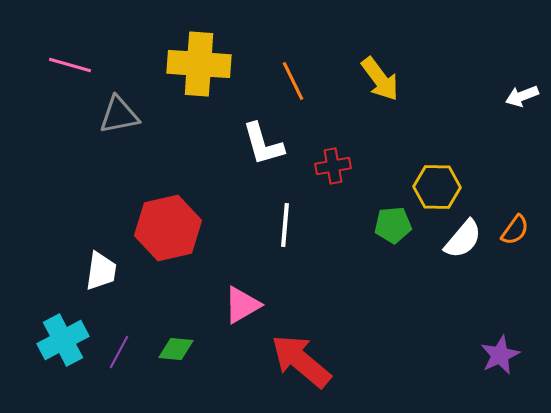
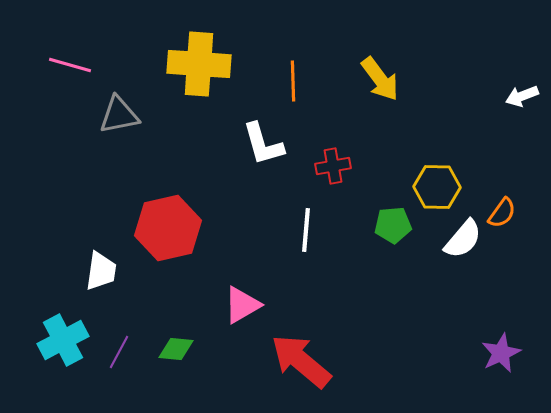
orange line: rotated 24 degrees clockwise
white line: moved 21 px right, 5 px down
orange semicircle: moved 13 px left, 17 px up
purple star: moved 1 px right, 2 px up
